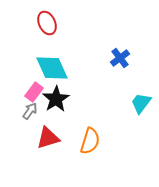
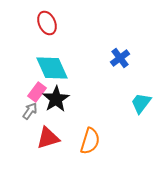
pink rectangle: moved 3 px right
